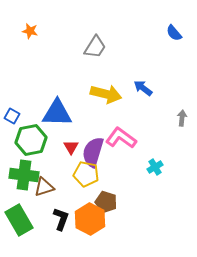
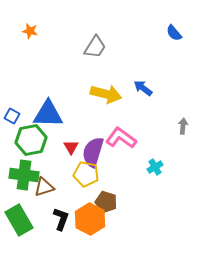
blue triangle: moved 9 px left, 1 px down
gray arrow: moved 1 px right, 8 px down
